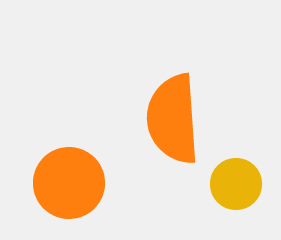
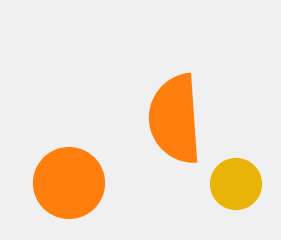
orange semicircle: moved 2 px right
